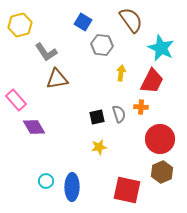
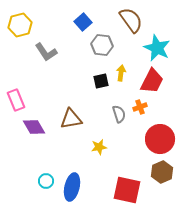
blue square: rotated 18 degrees clockwise
cyan star: moved 4 px left
brown triangle: moved 14 px right, 40 px down
pink rectangle: rotated 20 degrees clockwise
orange cross: moved 1 px left; rotated 24 degrees counterclockwise
black square: moved 4 px right, 36 px up
blue ellipse: rotated 12 degrees clockwise
